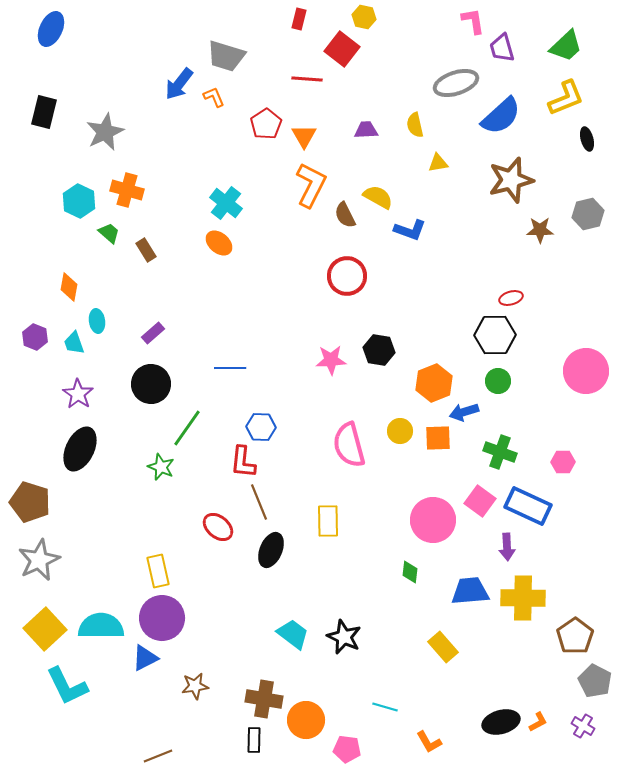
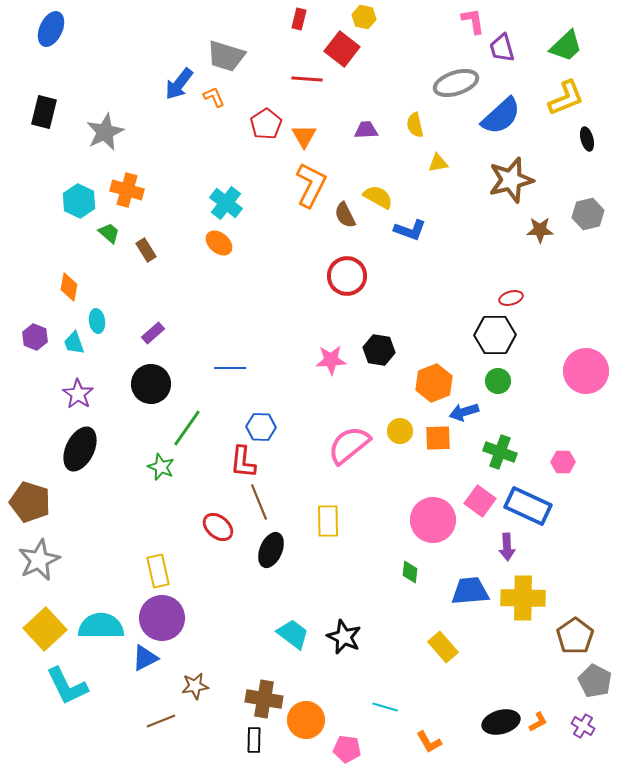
pink semicircle at (349, 445): rotated 66 degrees clockwise
brown line at (158, 756): moved 3 px right, 35 px up
